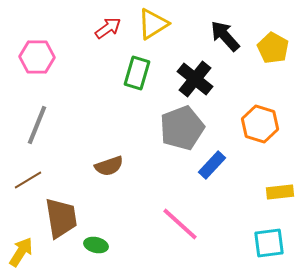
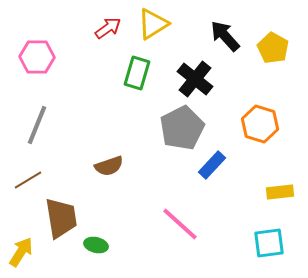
gray pentagon: rotated 6 degrees counterclockwise
